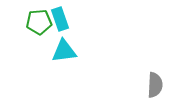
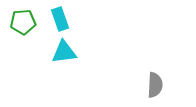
green pentagon: moved 16 px left
cyan triangle: moved 1 px down
